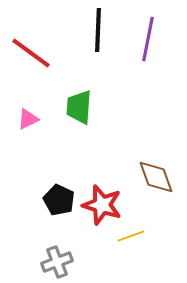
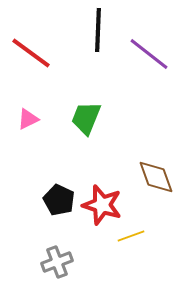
purple line: moved 1 px right, 15 px down; rotated 63 degrees counterclockwise
green trapezoid: moved 7 px right, 11 px down; rotated 18 degrees clockwise
